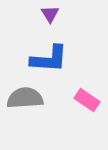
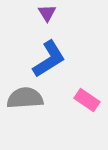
purple triangle: moved 3 px left, 1 px up
blue L-shape: rotated 36 degrees counterclockwise
